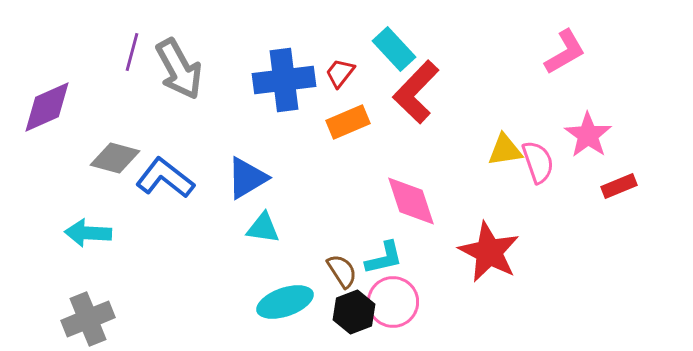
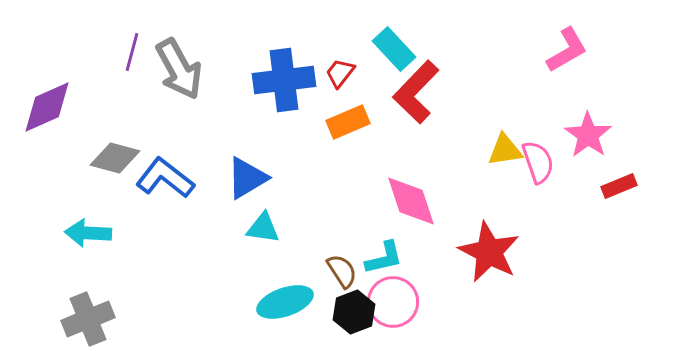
pink L-shape: moved 2 px right, 2 px up
